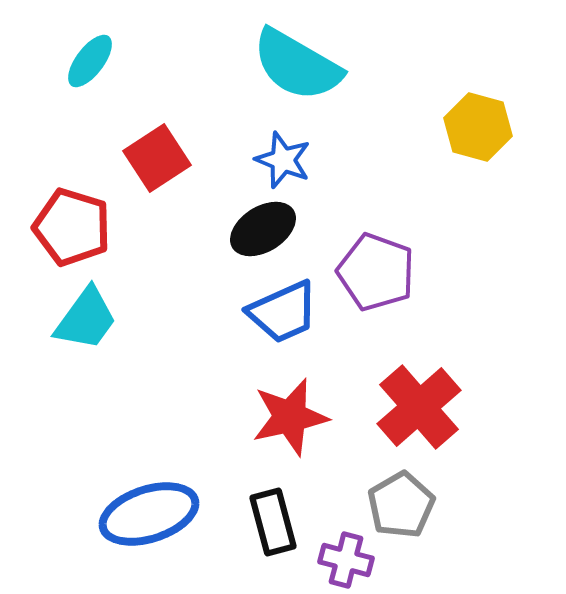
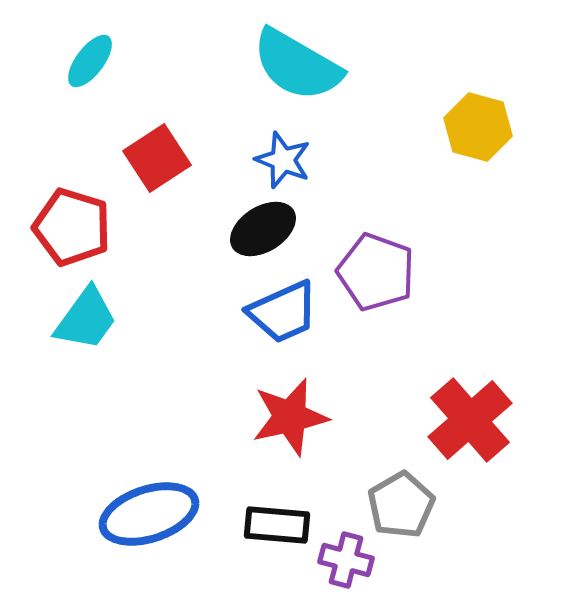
red cross: moved 51 px right, 13 px down
black rectangle: moved 4 px right, 3 px down; rotated 70 degrees counterclockwise
